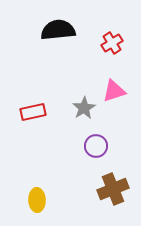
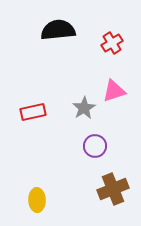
purple circle: moved 1 px left
